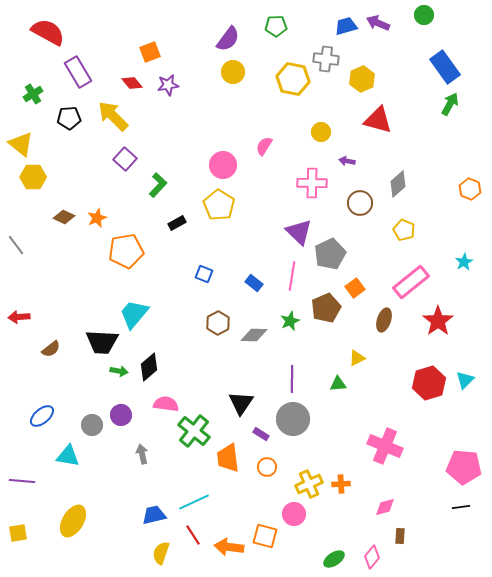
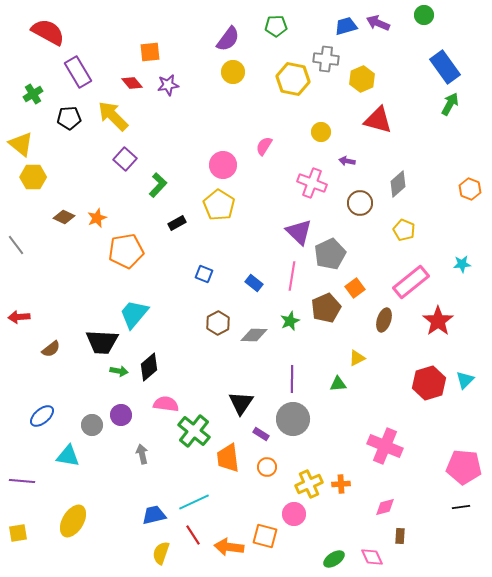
orange square at (150, 52): rotated 15 degrees clockwise
pink cross at (312, 183): rotated 20 degrees clockwise
cyan star at (464, 262): moved 2 px left, 2 px down; rotated 24 degrees clockwise
pink diamond at (372, 557): rotated 65 degrees counterclockwise
